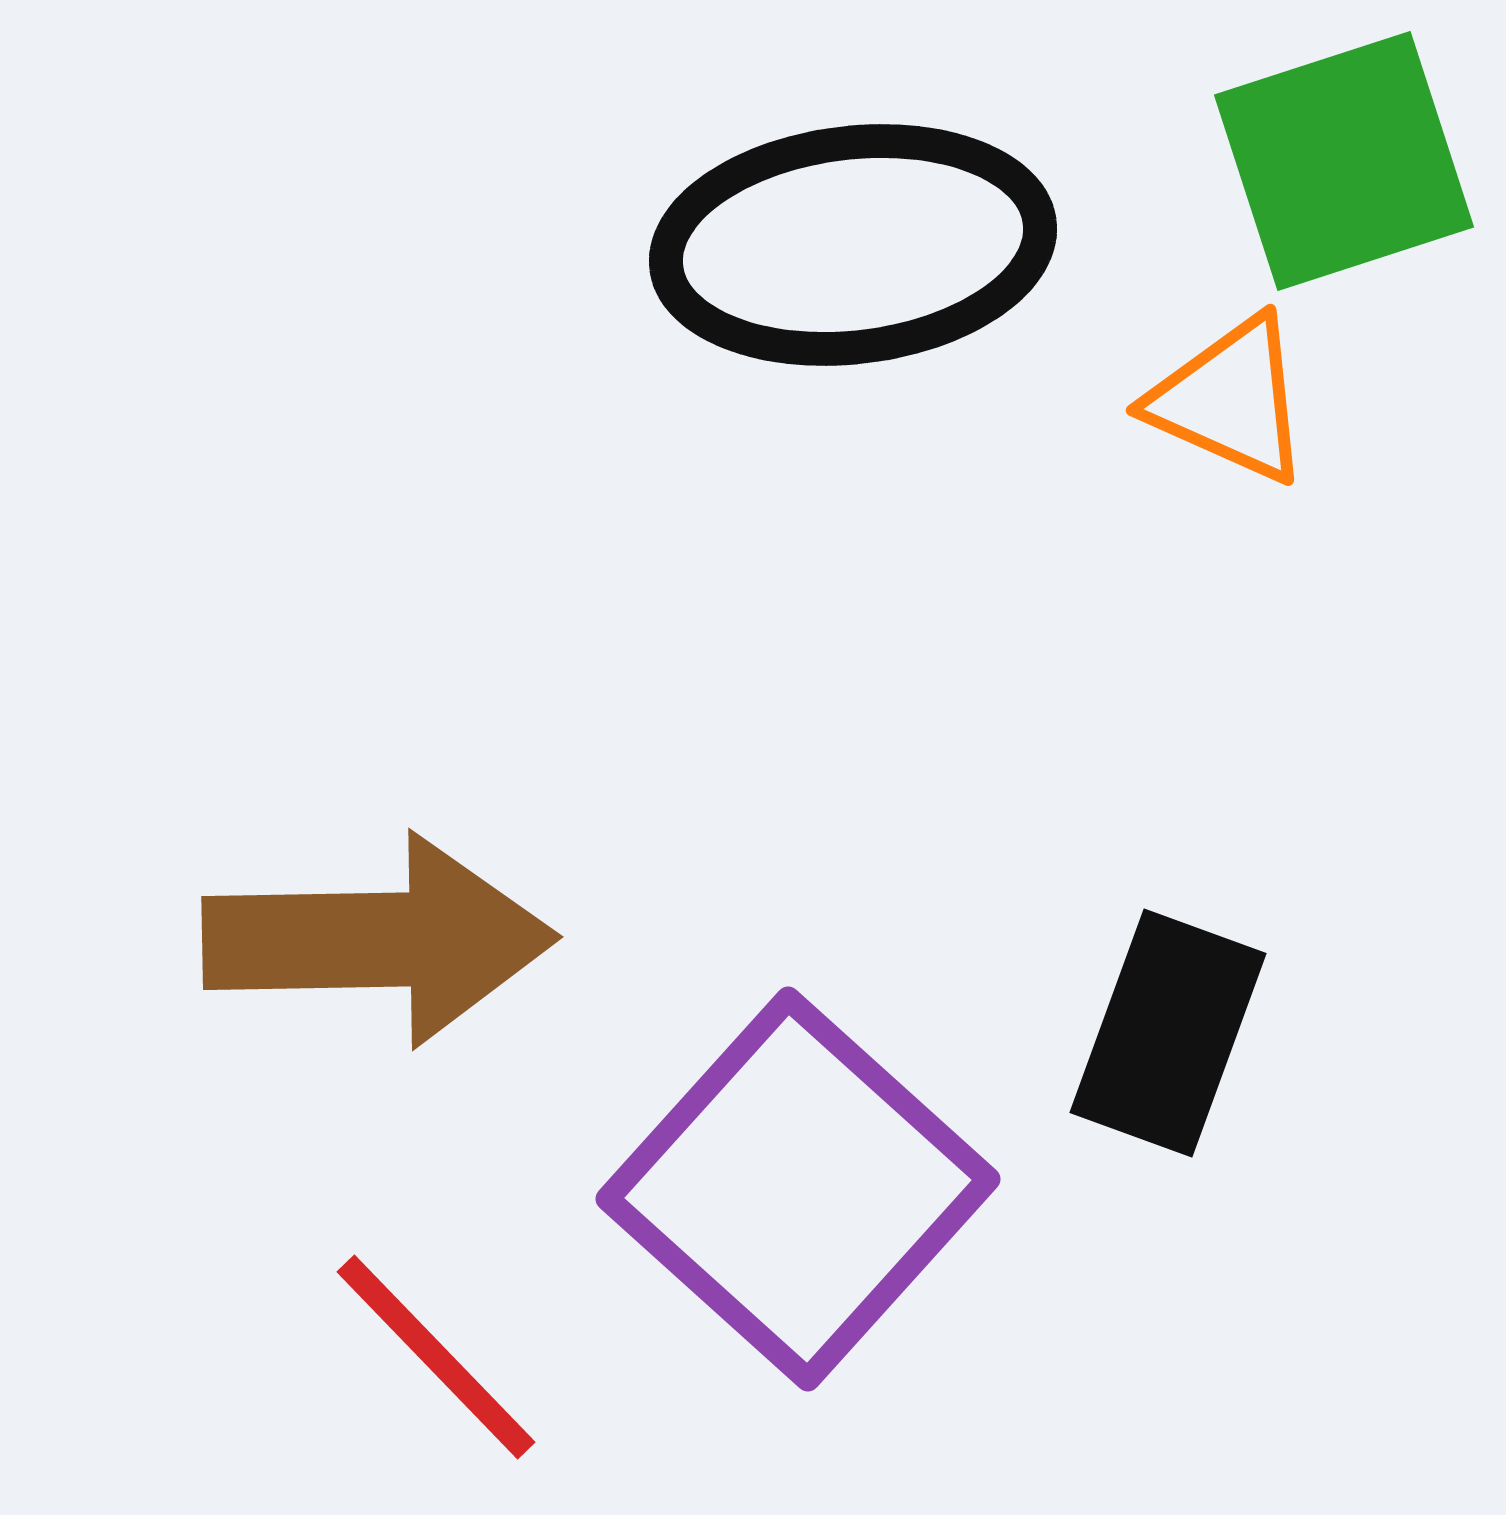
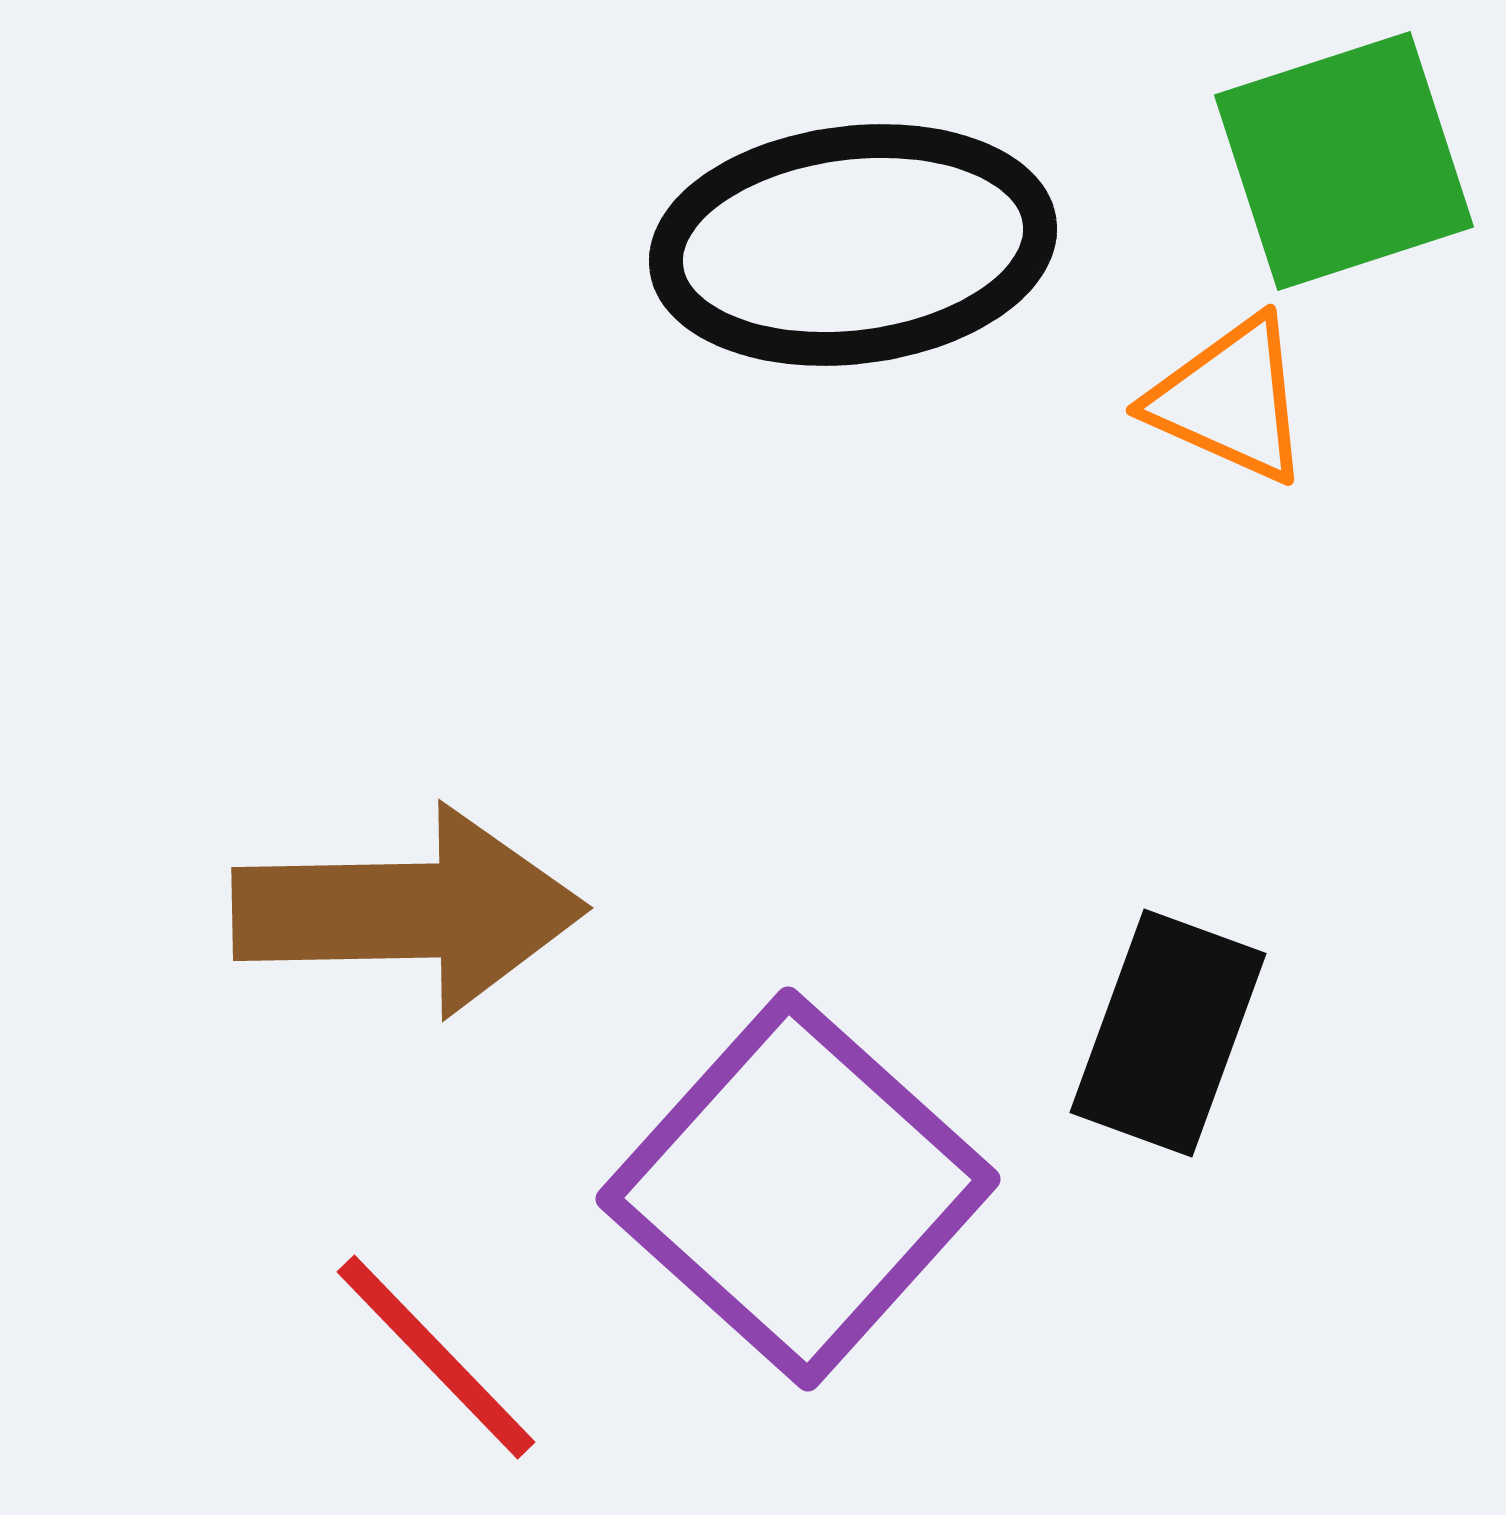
brown arrow: moved 30 px right, 29 px up
